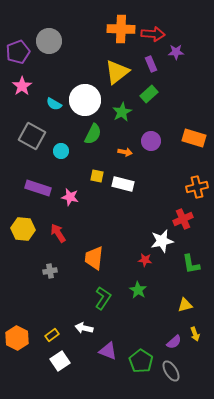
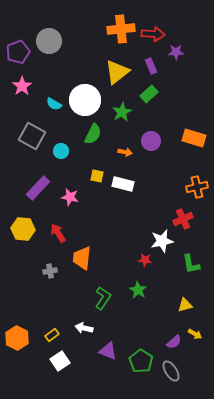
orange cross at (121, 29): rotated 8 degrees counterclockwise
purple rectangle at (151, 64): moved 2 px down
purple rectangle at (38, 188): rotated 65 degrees counterclockwise
orange trapezoid at (94, 258): moved 12 px left
yellow arrow at (195, 334): rotated 40 degrees counterclockwise
